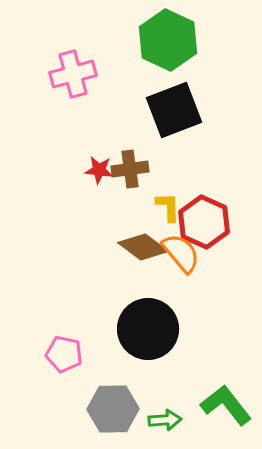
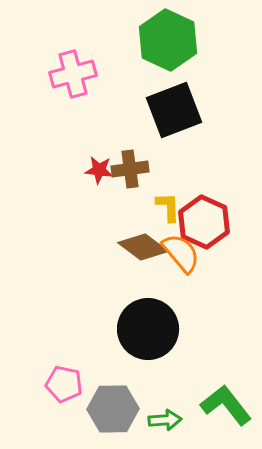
pink pentagon: moved 30 px down
